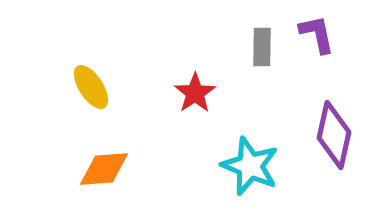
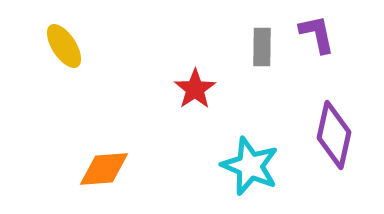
yellow ellipse: moved 27 px left, 41 px up
red star: moved 4 px up
